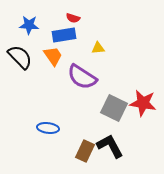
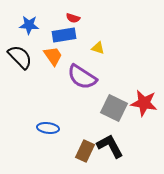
yellow triangle: rotated 24 degrees clockwise
red star: moved 1 px right
